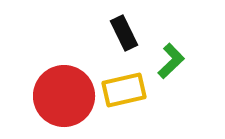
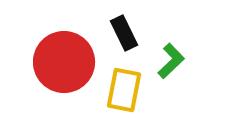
yellow rectangle: rotated 66 degrees counterclockwise
red circle: moved 34 px up
